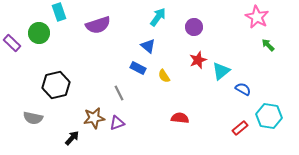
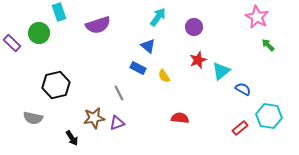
black arrow: rotated 105 degrees clockwise
